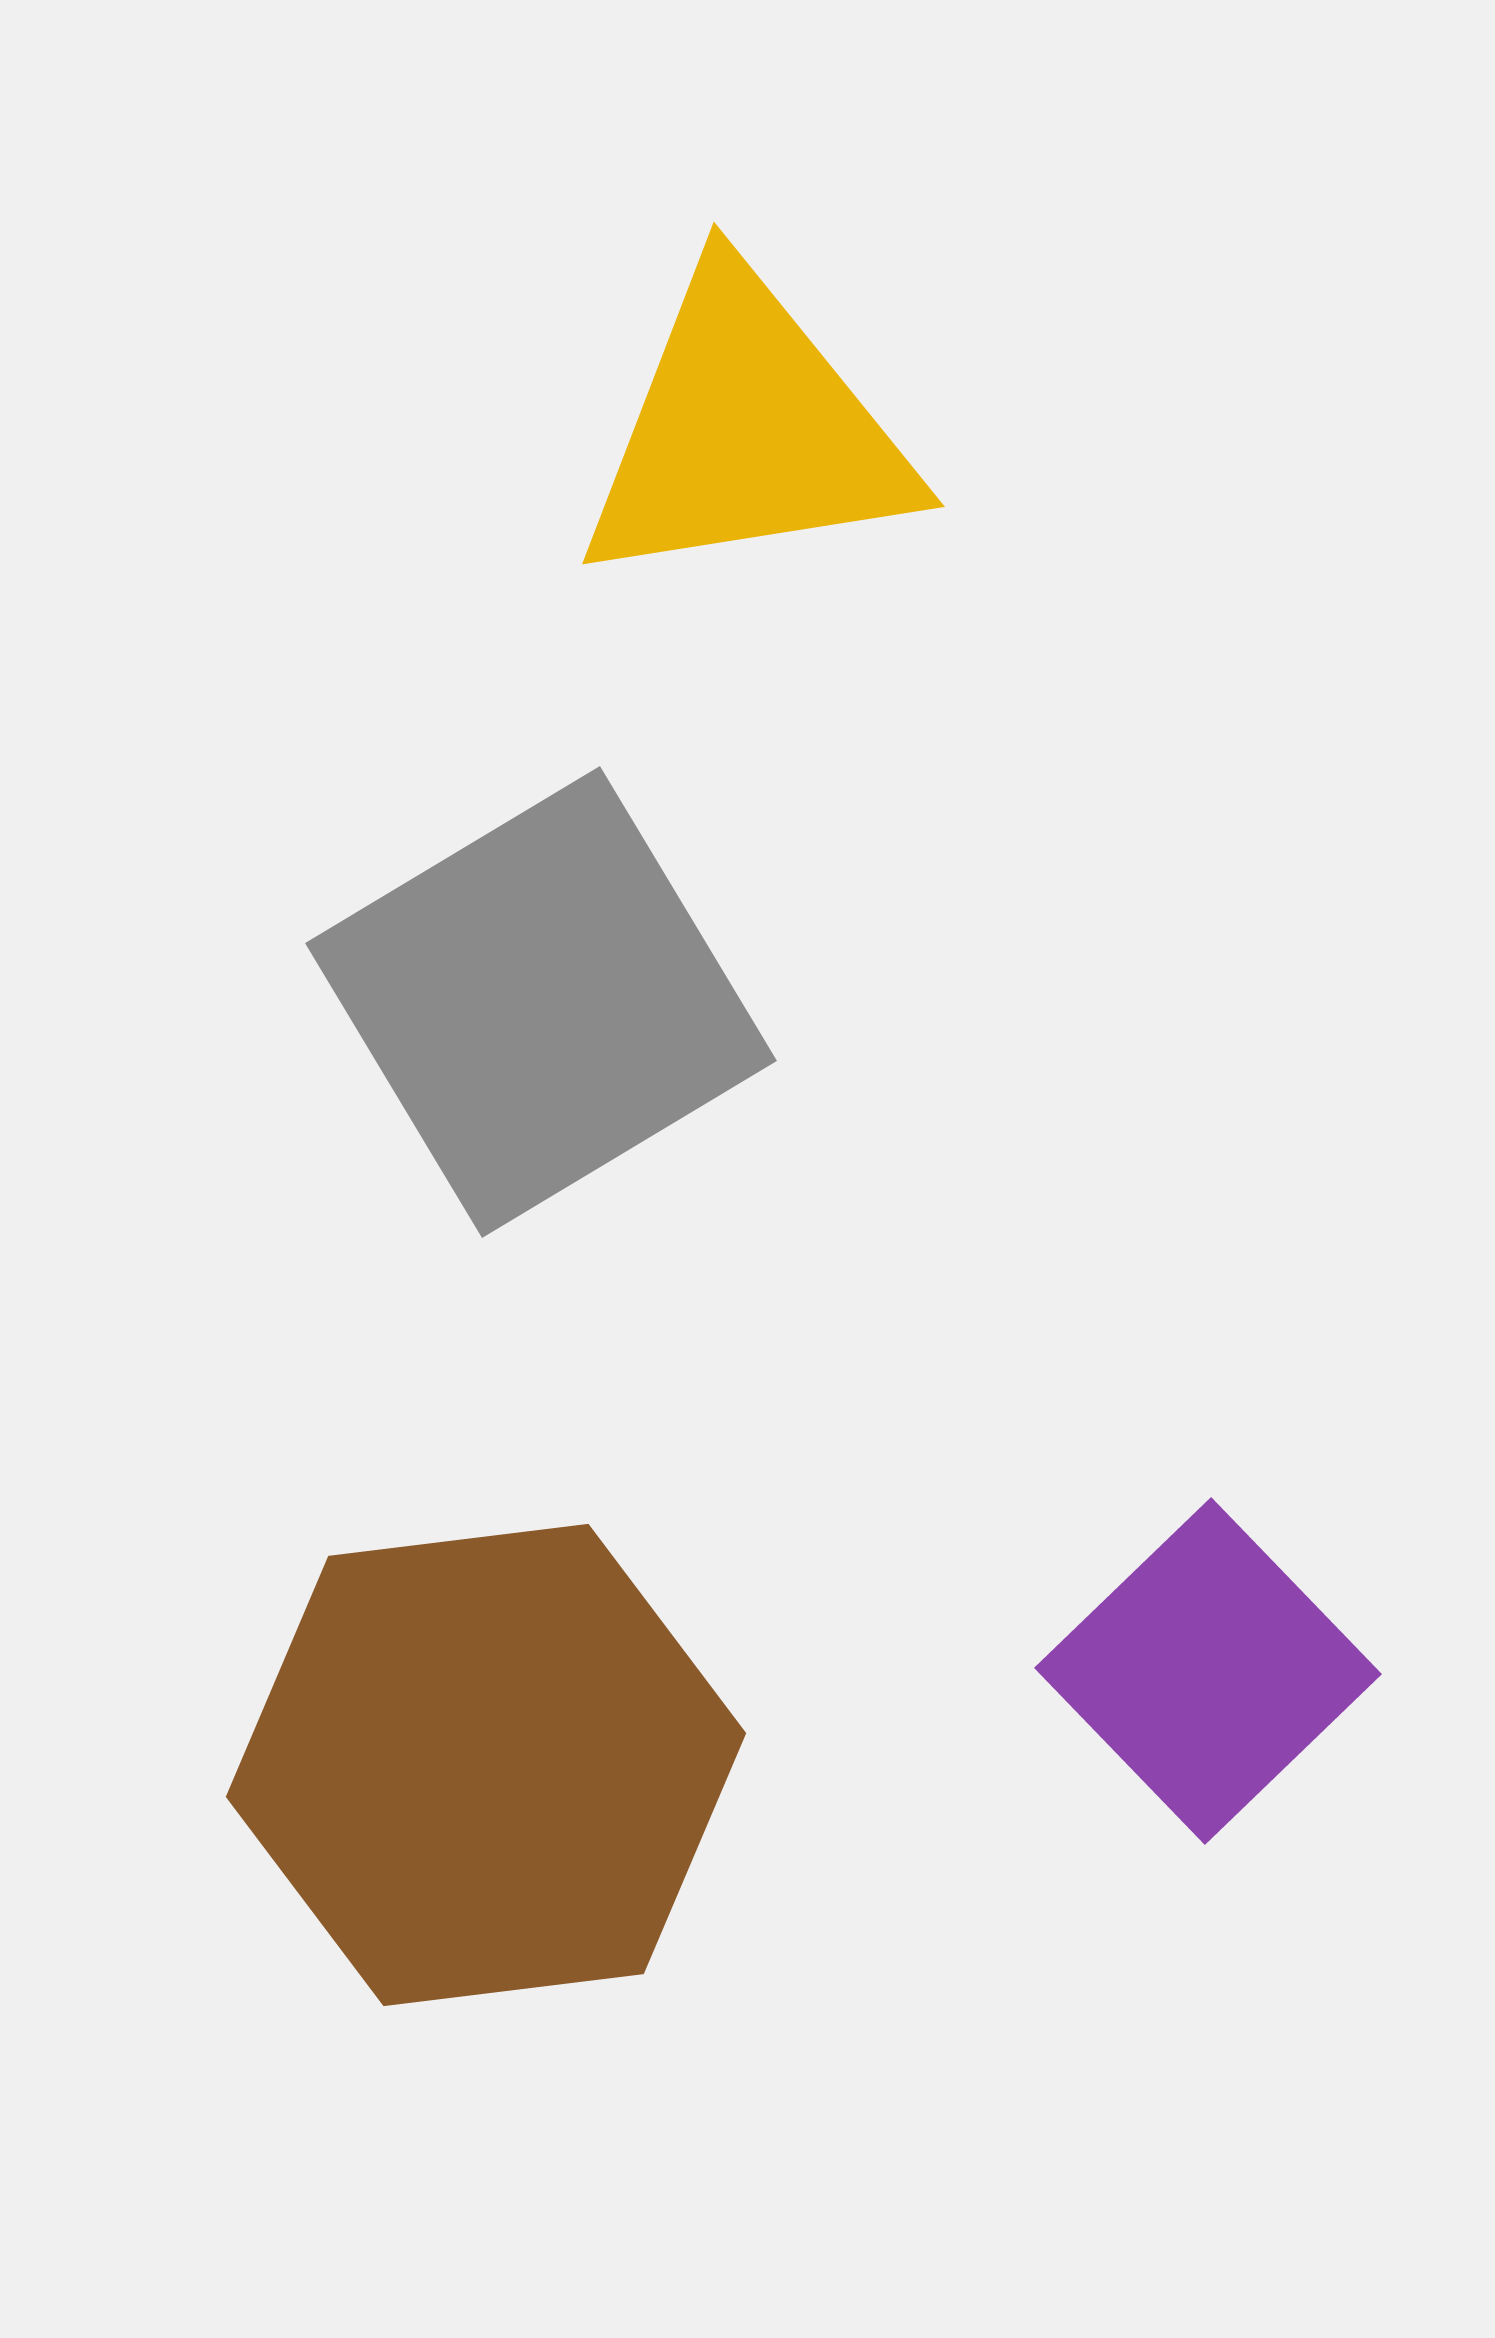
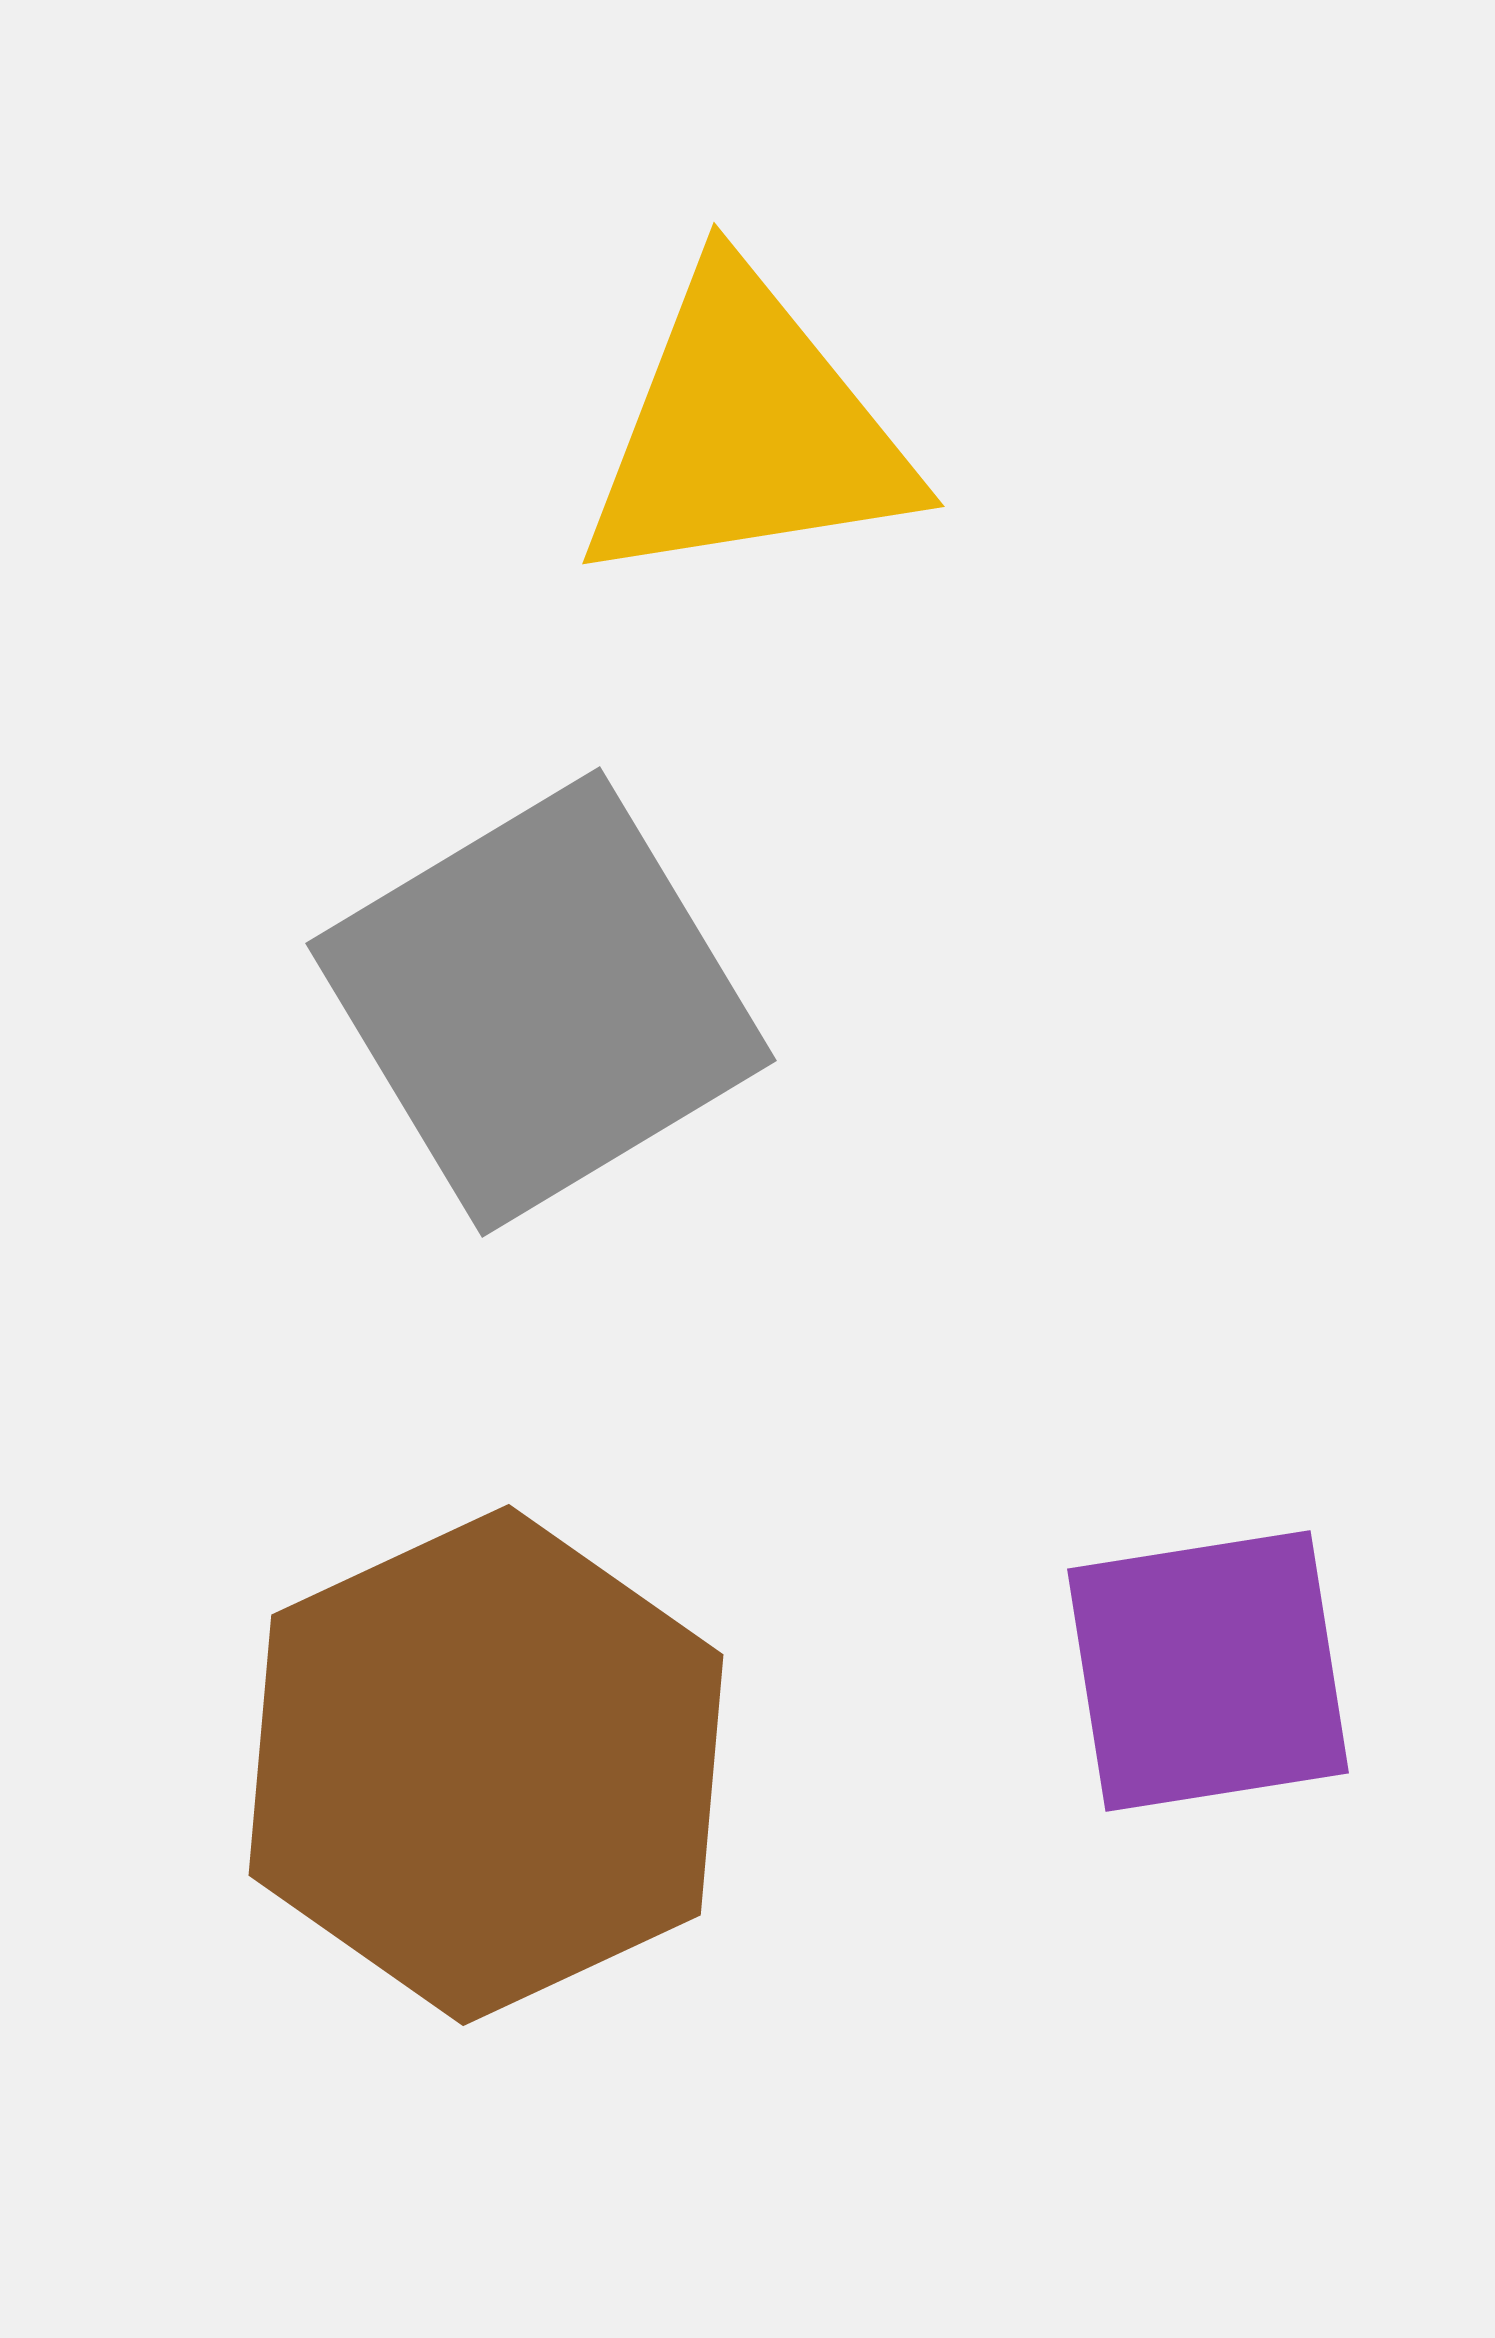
purple square: rotated 35 degrees clockwise
brown hexagon: rotated 18 degrees counterclockwise
